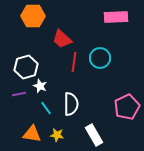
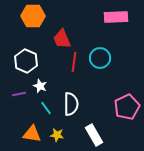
red trapezoid: rotated 25 degrees clockwise
white hexagon: moved 6 px up; rotated 20 degrees counterclockwise
